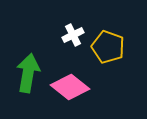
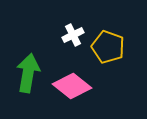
pink diamond: moved 2 px right, 1 px up
